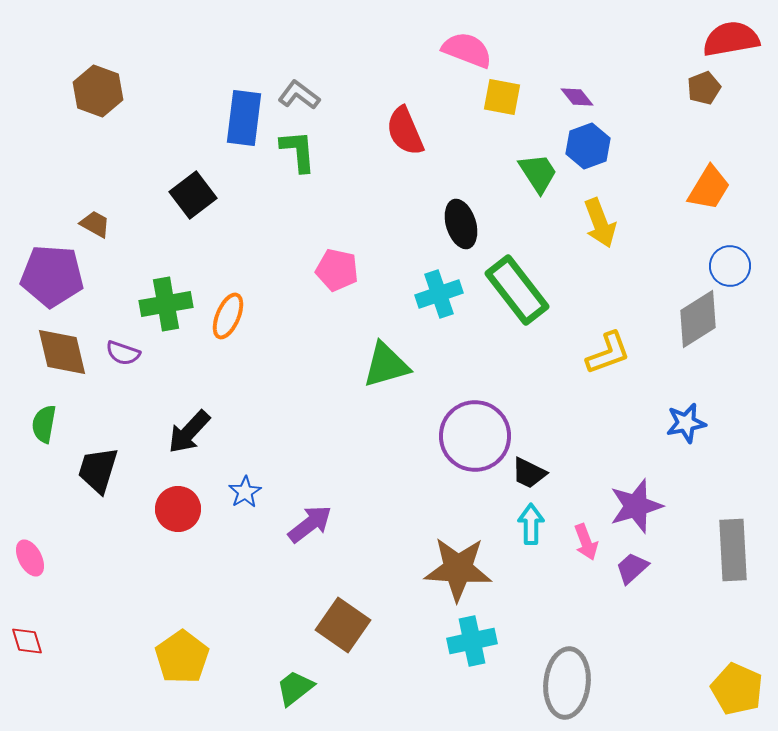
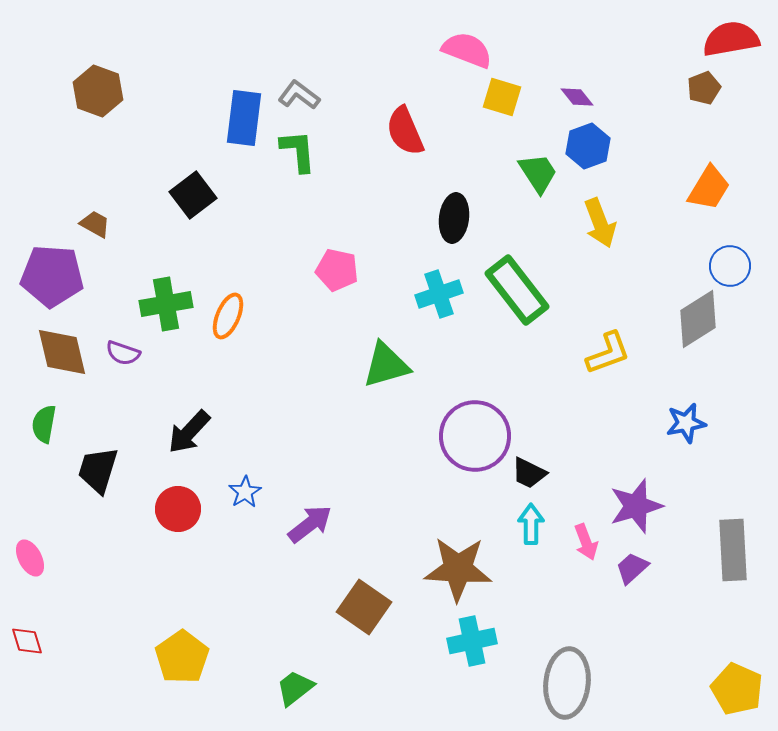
yellow square at (502, 97): rotated 6 degrees clockwise
black ellipse at (461, 224): moved 7 px left, 6 px up; rotated 24 degrees clockwise
brown square at (343, 625): moved 21 px right, 18 px up
